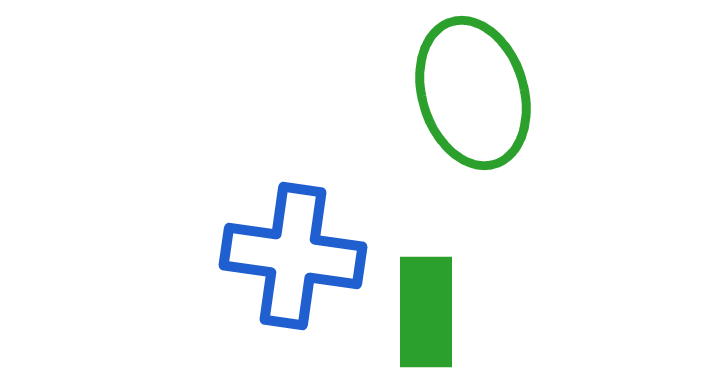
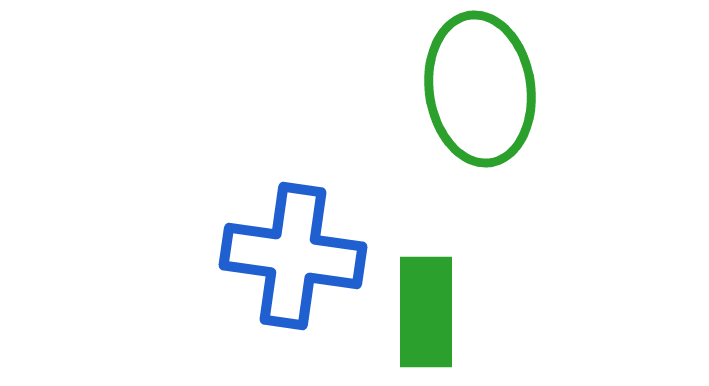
green ellipse: moved 7 px right, 4 px up; rotated 9 degrees clockwise
